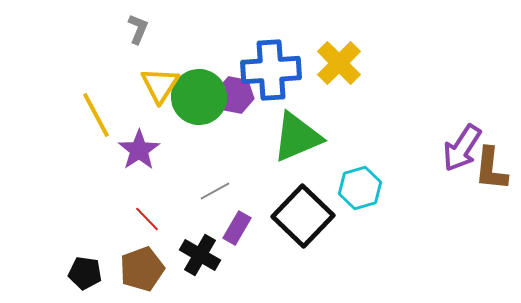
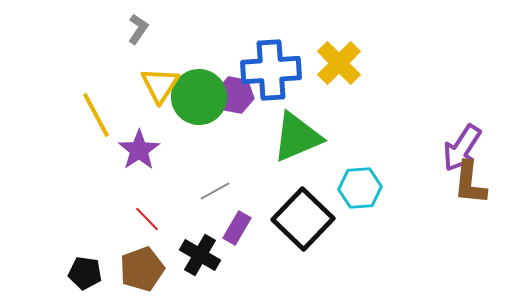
gray L-shape: rotated 12 degrees clockwise
brown L-shape: moved 21 px left, 14 px down
cyan hexagon: rotated 12 degrees clockwise
black square: moved 3 px down
